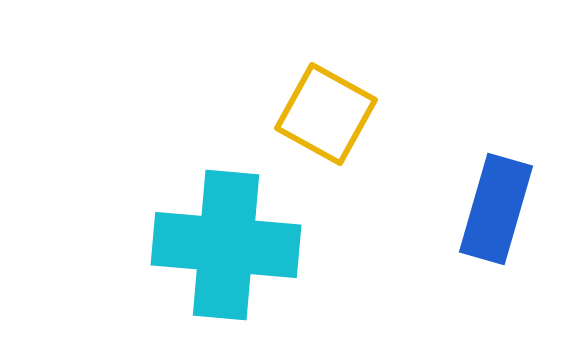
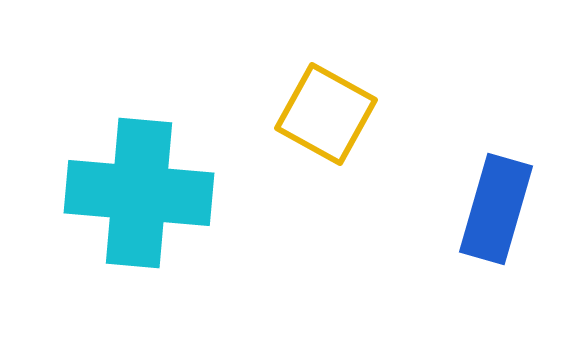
cyan cross: moved 87 px left, 52 px up
